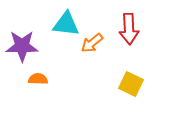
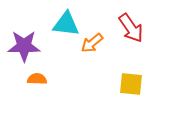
red arrow: moved 2 px right, 1 px up; rotated 32 degrees counterclockwise
purple star: moved 2 px right
orange semicircle: moved 1 px left
yellow square: rotated 20 degrees counterclockwise
